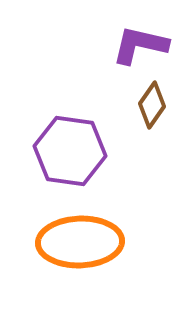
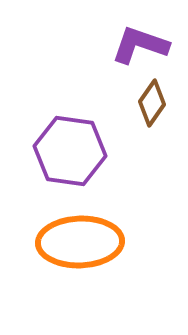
purple L-shape: rotated 6 degrees clockwise
brown diamond: moved 2 px up
